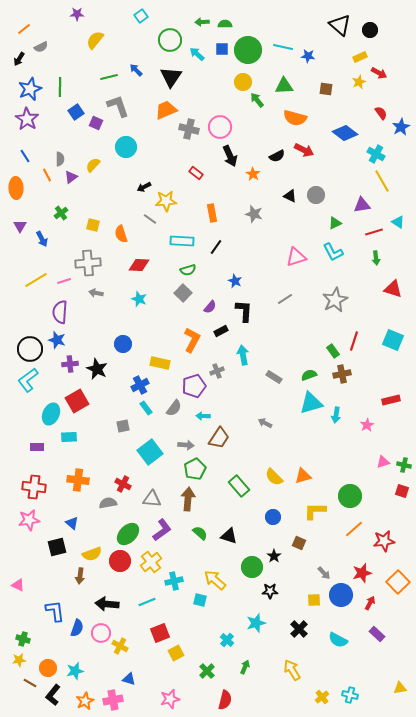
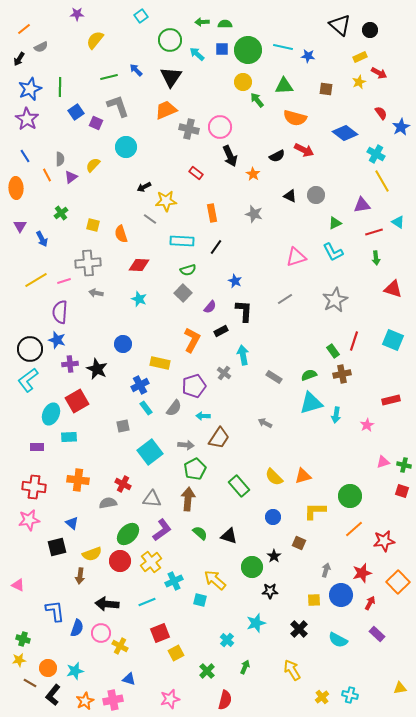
gray cross at (217, 371): moved 7 px right, 2 px down; rotated 32 degrees counterclockwise
gray arrow at (324, 573): moved 2 px right, 3 px up; rotated 120 degrees counterclockwise
cyan cross at (174, 581): rotated 12 degrees counterclockwise
